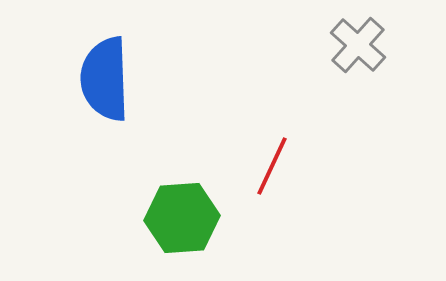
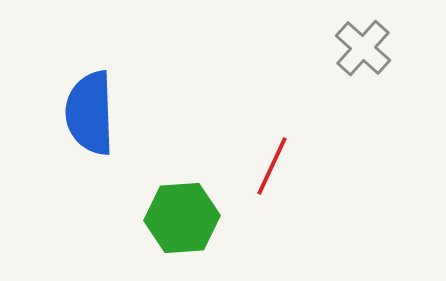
gray cross: moved 5 px right, 3 px down
blue semicircle: moved 15 px left, 34 px down
